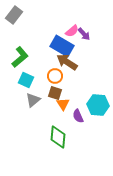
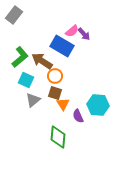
brown arrow: moved 25 px left, 1 px up
